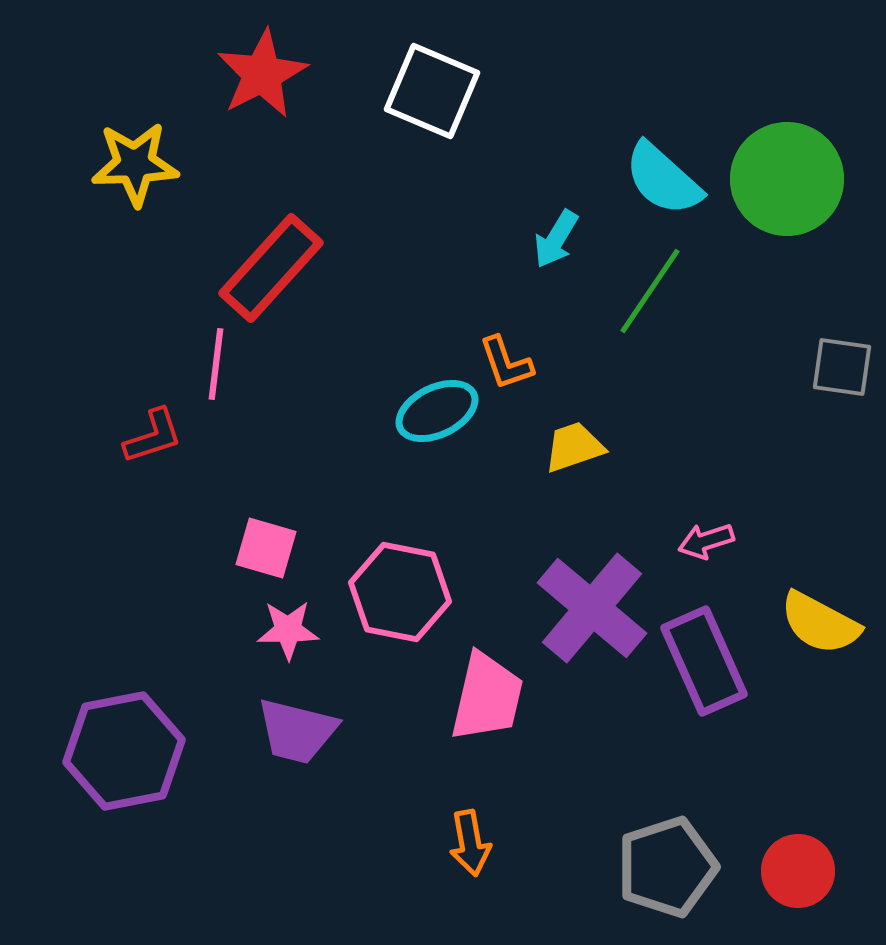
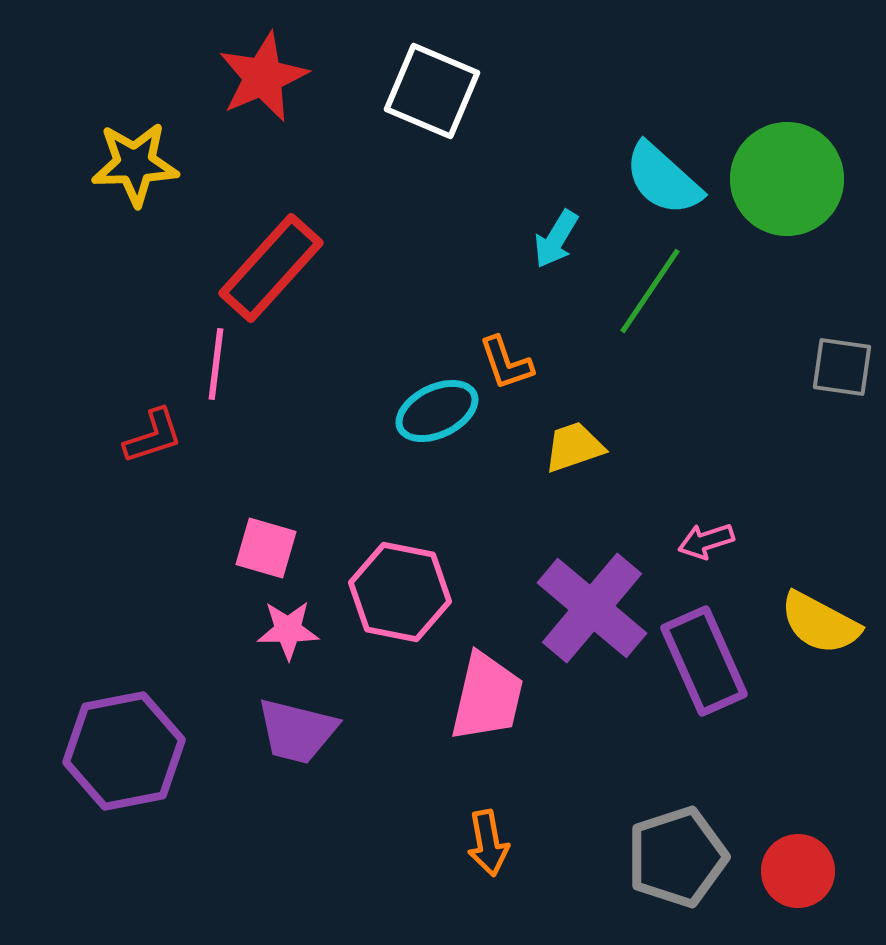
red star: moved 1 px right, 3 px down; rotated 4 degrees clockwise
orange arrow: moved 18 px right
gray pentagon: moved 10 px right, 10 px up
